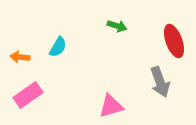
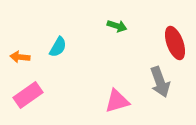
red ellipse: moved 1 px right, 2 px down
pink triangle: moved 6 px right, 5 px up
